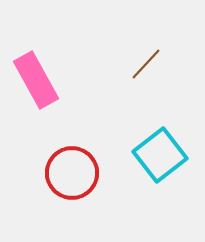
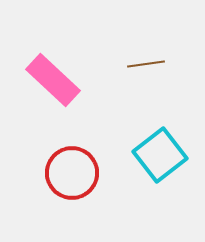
brown line: rotated 39 degrees clockwise
pink rectangle: moved 17 px right; rotated 18 degrees counterclockwise
